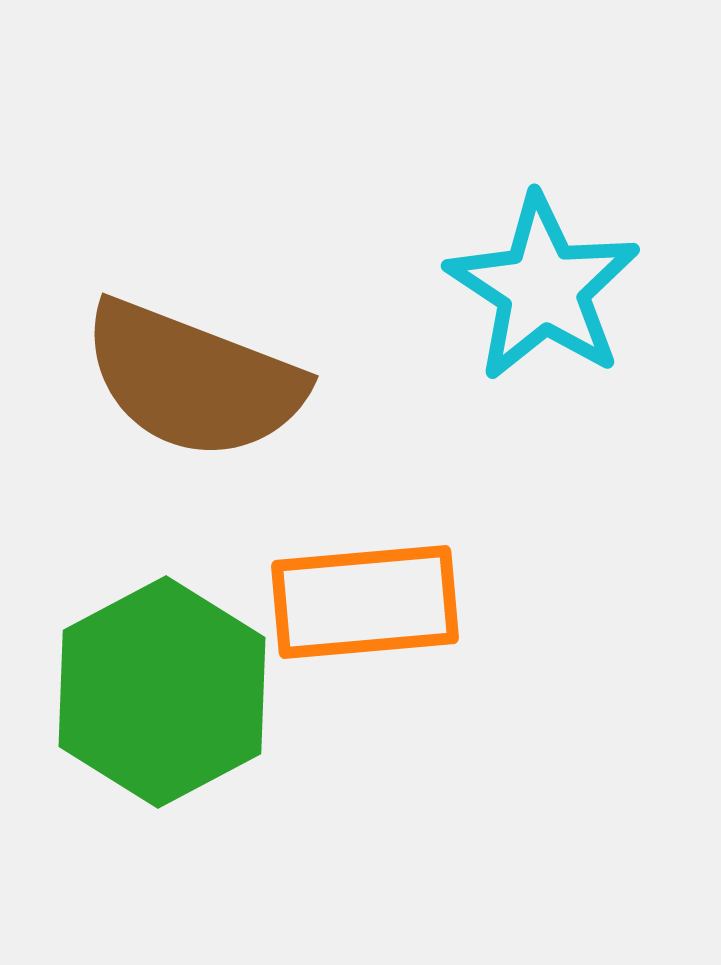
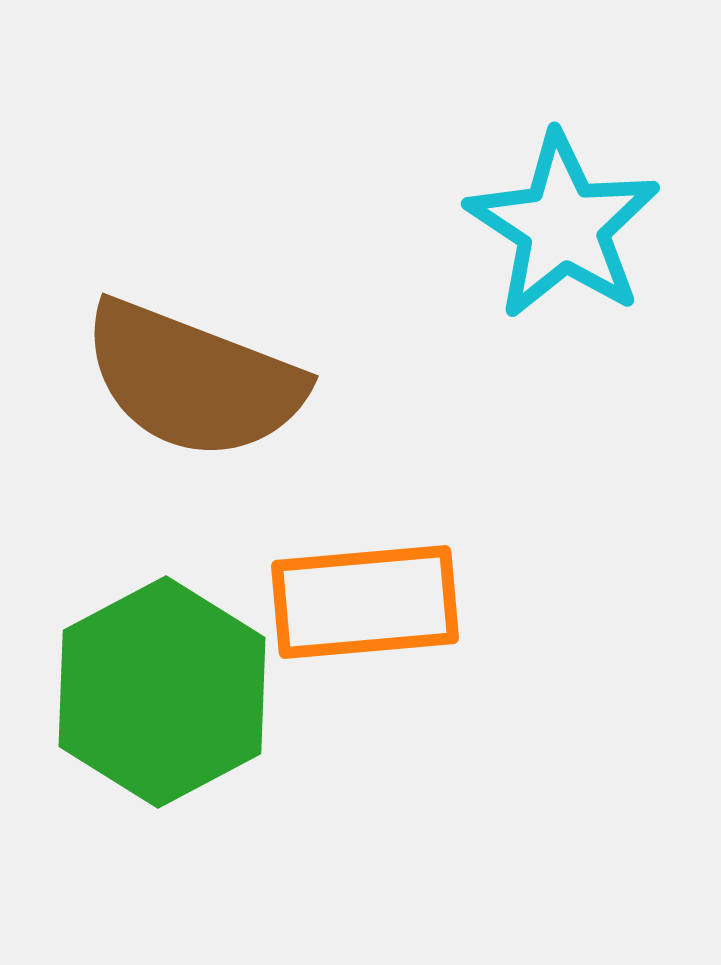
cyan star: moved 20 px right, 62 px up
